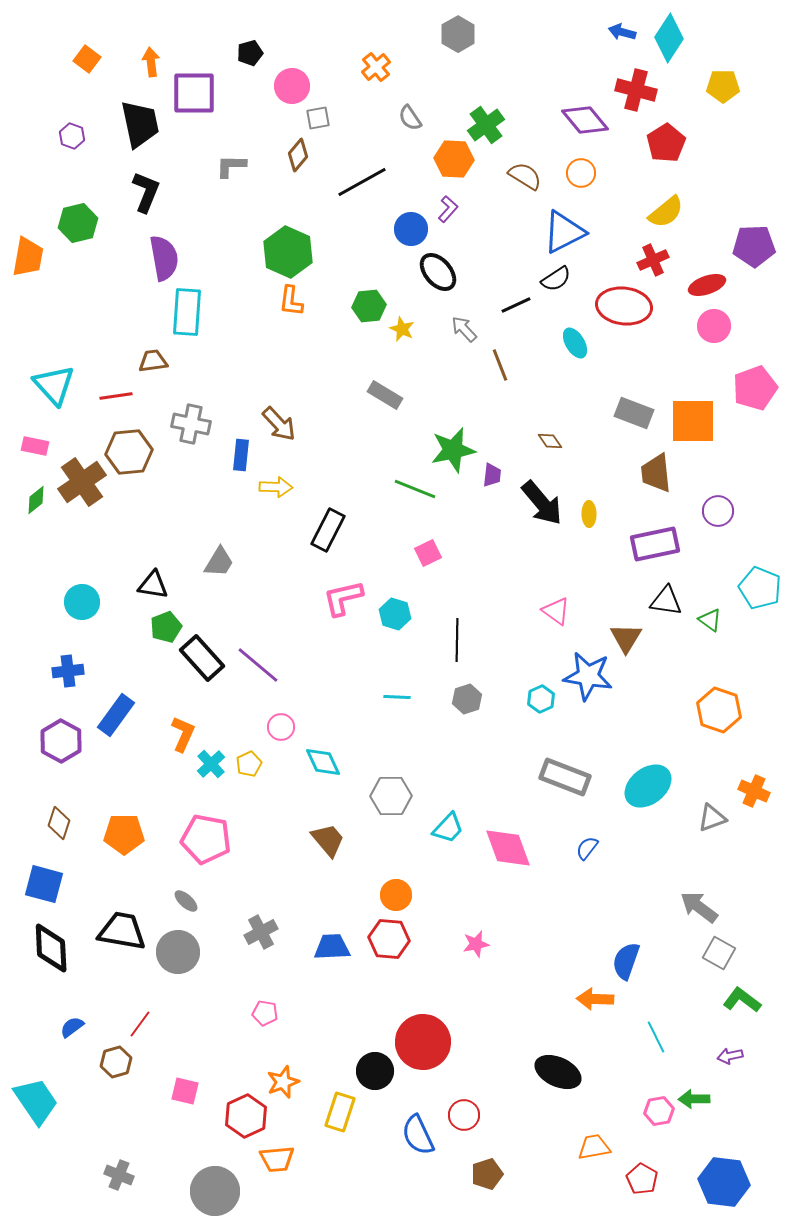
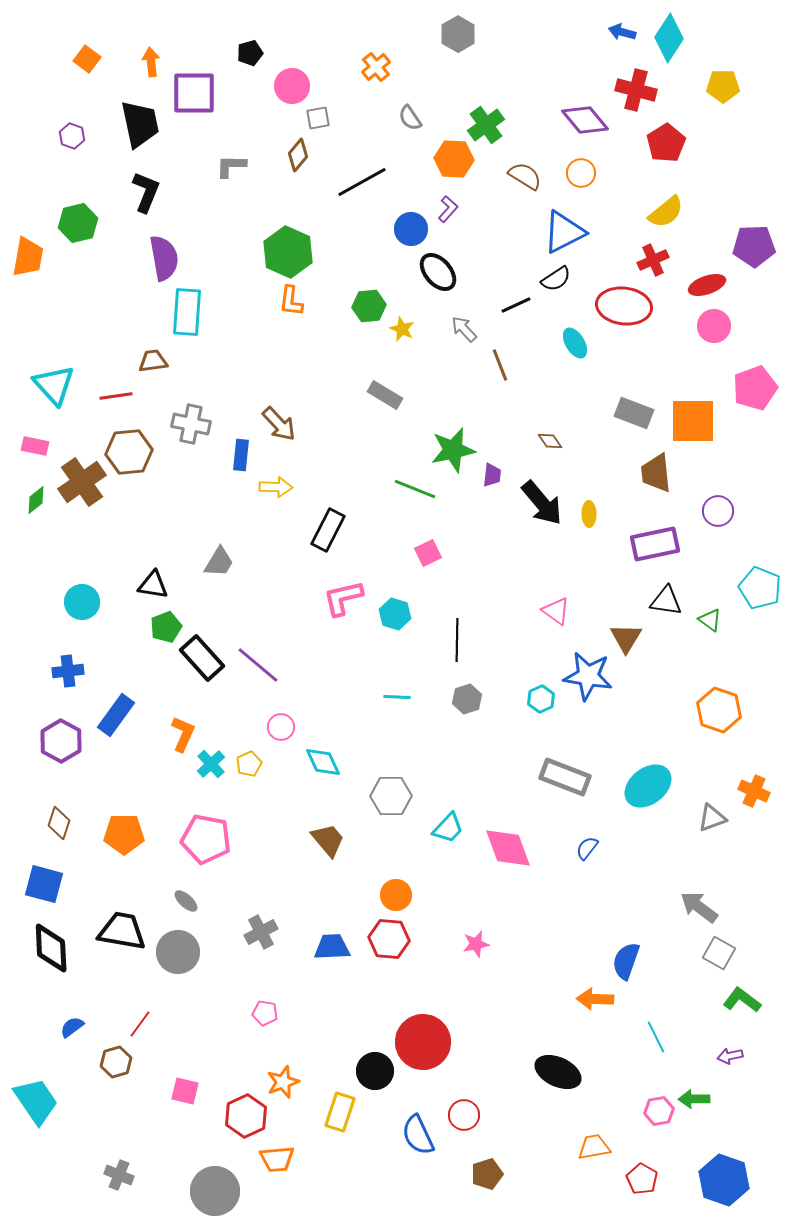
blue hexagon at (724, 1182): moved 2 px up; rotated 12 degrees clockwise
